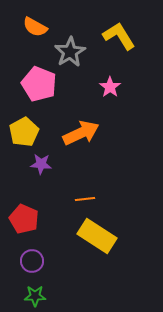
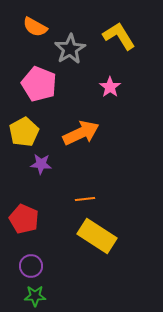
gray star: moved 3 px up
purple circle: moved 1 px left, 5 px down
